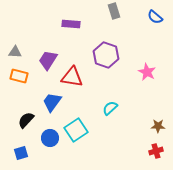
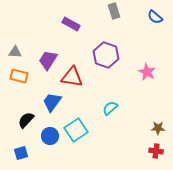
purple rectangle: rotated 24 degrees clockwise
brown star: moved 2 px down
blue circle: moved 2 px up
red cross: rotated 24 degrees clockwise
